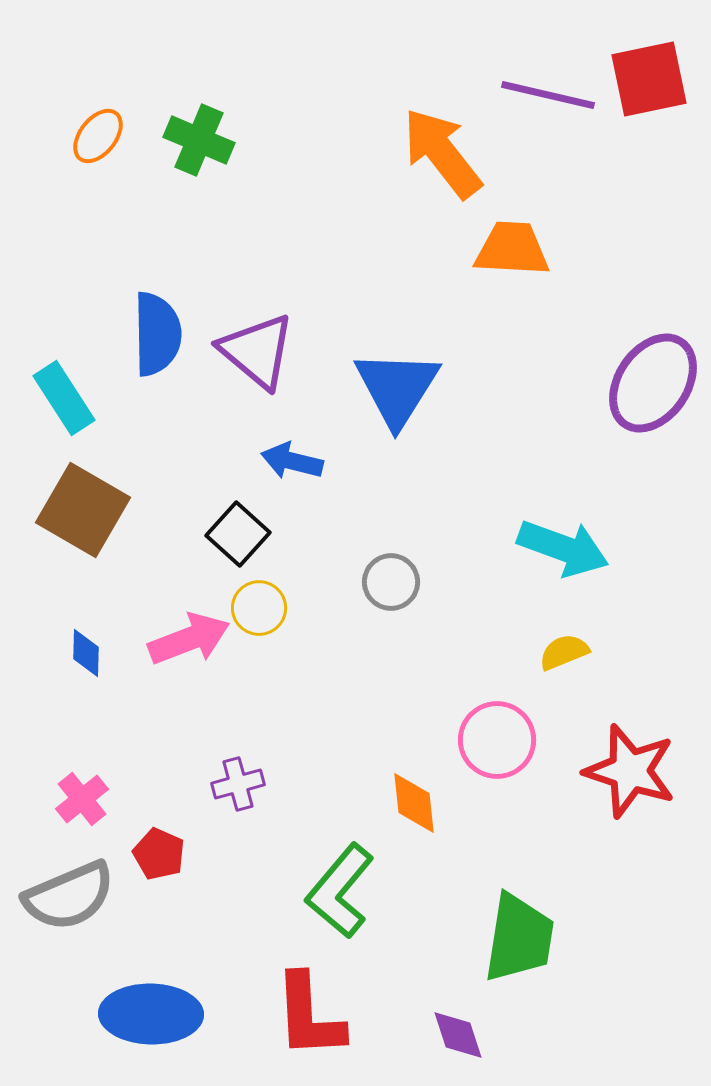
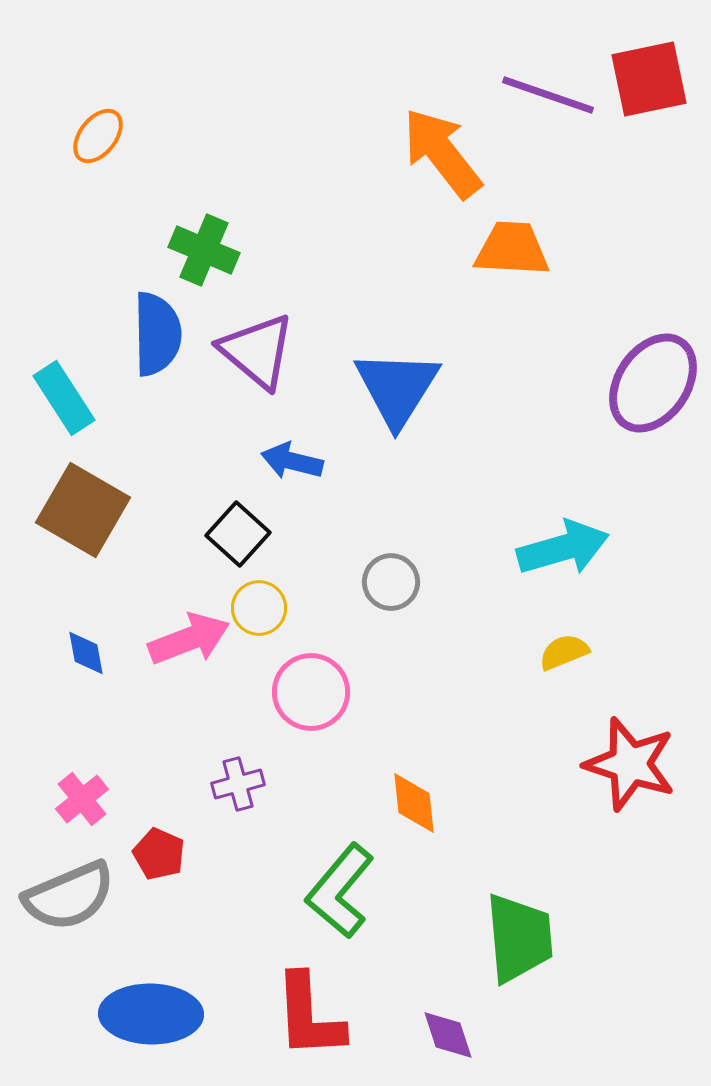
purple line: rotated 6 degrees clockwise
green cross: moved 5 px right, 110 px down
cyan arrow: rotated 36 degrees counterclockwise
blue diamond: rotated 12 degrees counterclockwise
pink circle: moved 186 px left, 48 px up
red star: moved 7 px up
green trapezoid: rotated 14 degrees counterclockwise
purple diamond: moved 10 px left
